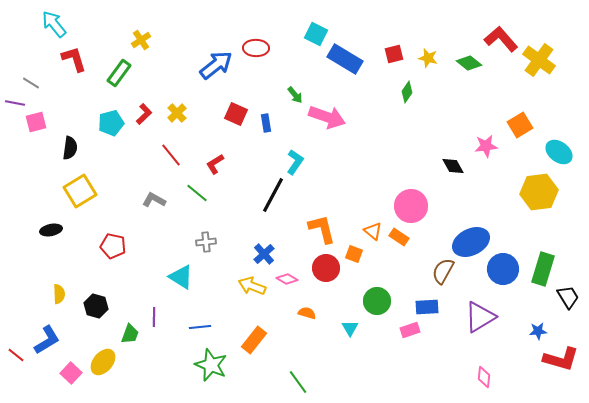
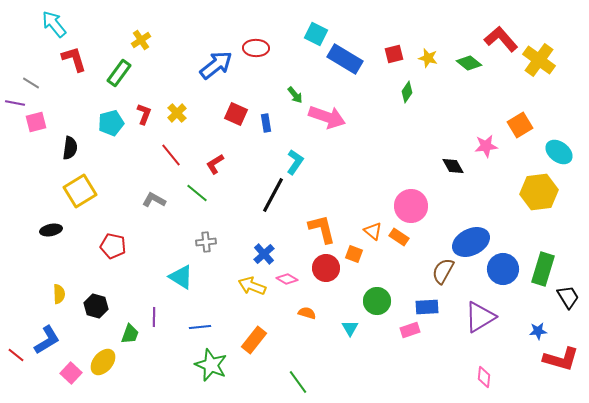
red L-shape at (144, 114): rotated 25 degrees counterclockwise
